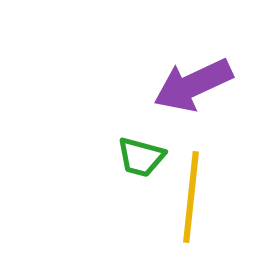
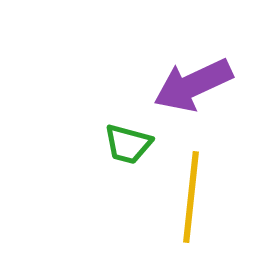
green trapezoid: moved 13 px left, 13 px up
